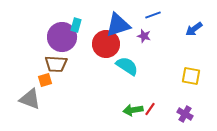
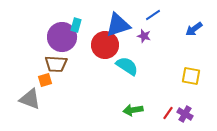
blue line: rotated 14 degrees counterclockwise
red circle: moved 1 px left, 1 px down
red line: moved 18 px right, 4 px down
